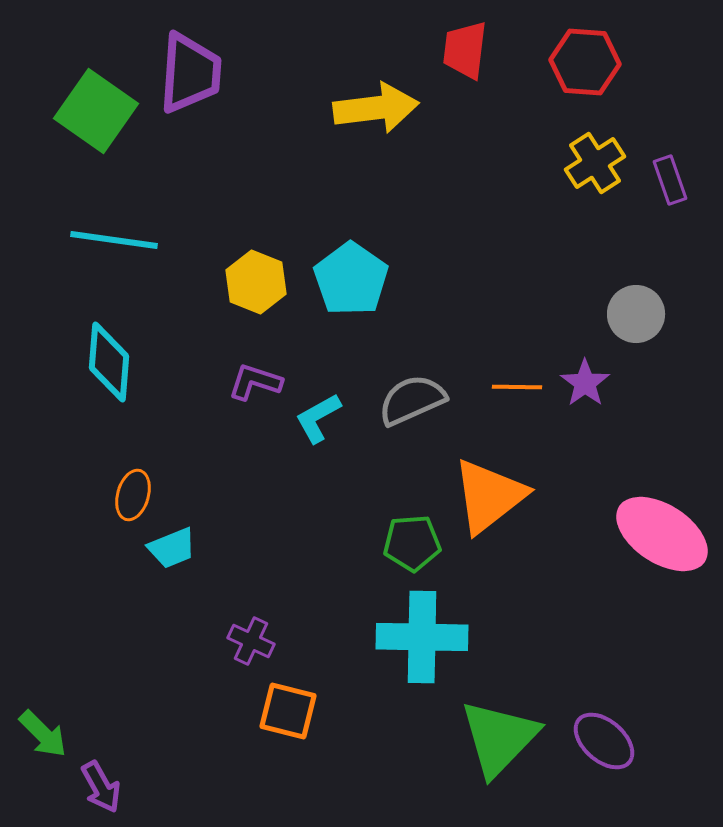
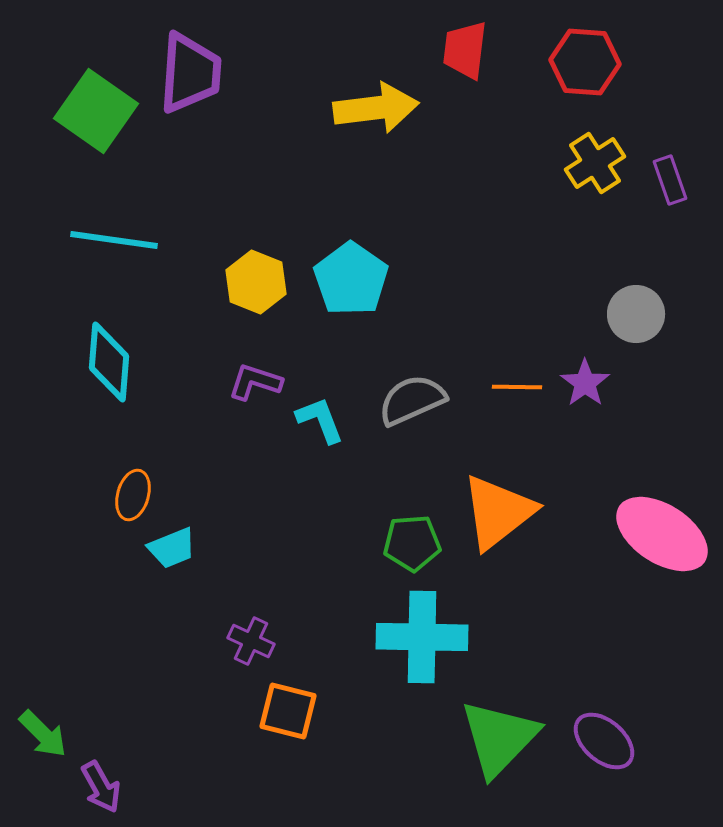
cyan L-shape: moved 2 px right, 2 px down; rotated 98 degrees clockwise
orange triangle: moved 9 px right, 16 px down
